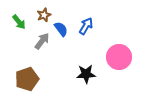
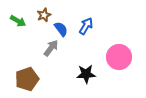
green arrow: moved 1 px left, 1 px up; rotated 21 degrees counterclockwise
gray arrow: moved 9 px right, 7 px down
